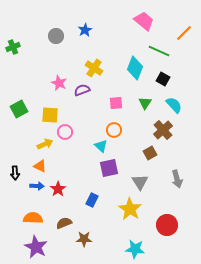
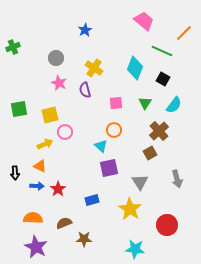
gray circle: moved 22 px down
green line: moved 3 px right
purple semicircle: moved 3 px right; rotated 84 degrees counterclockwise
cyan semicircle: rotated 78 degrees clockwise
green square: rotated 18 degrees clockwise
yellow square: rotated 18 degrees counterclockwise
brown cross: moved 4 px left, 1 px down
blue rectangle: rotated 48 degrees clockwise
